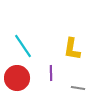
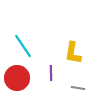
yellow L-shape: moved 1 px right, 4 px down
